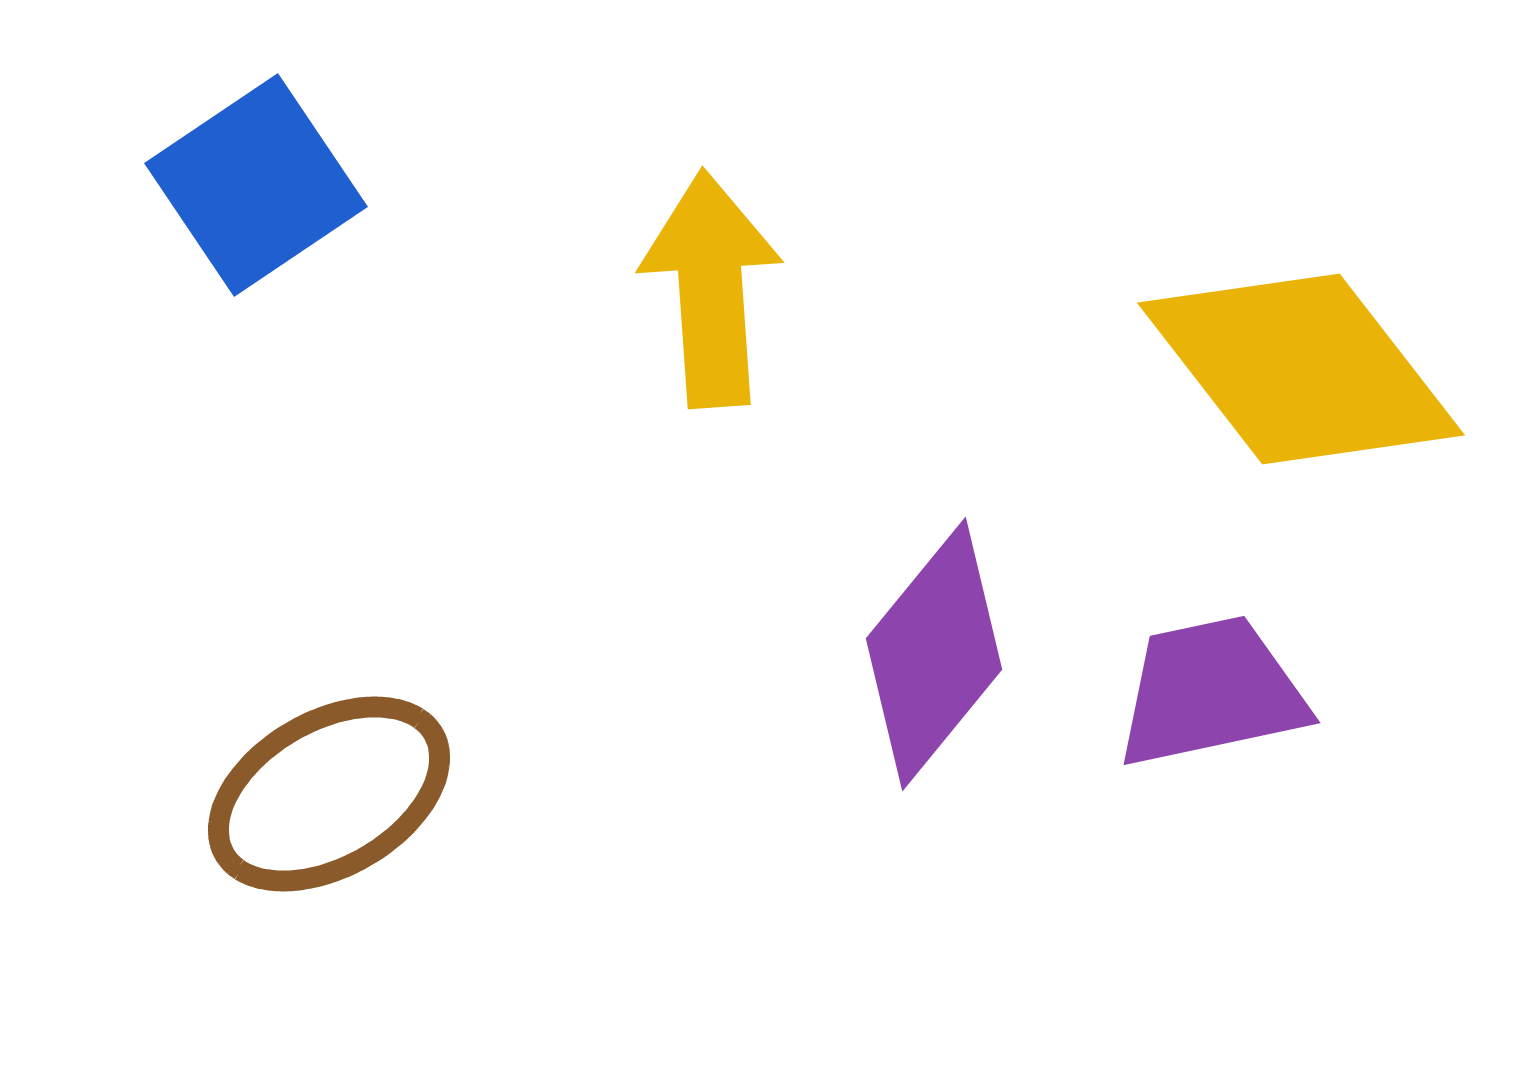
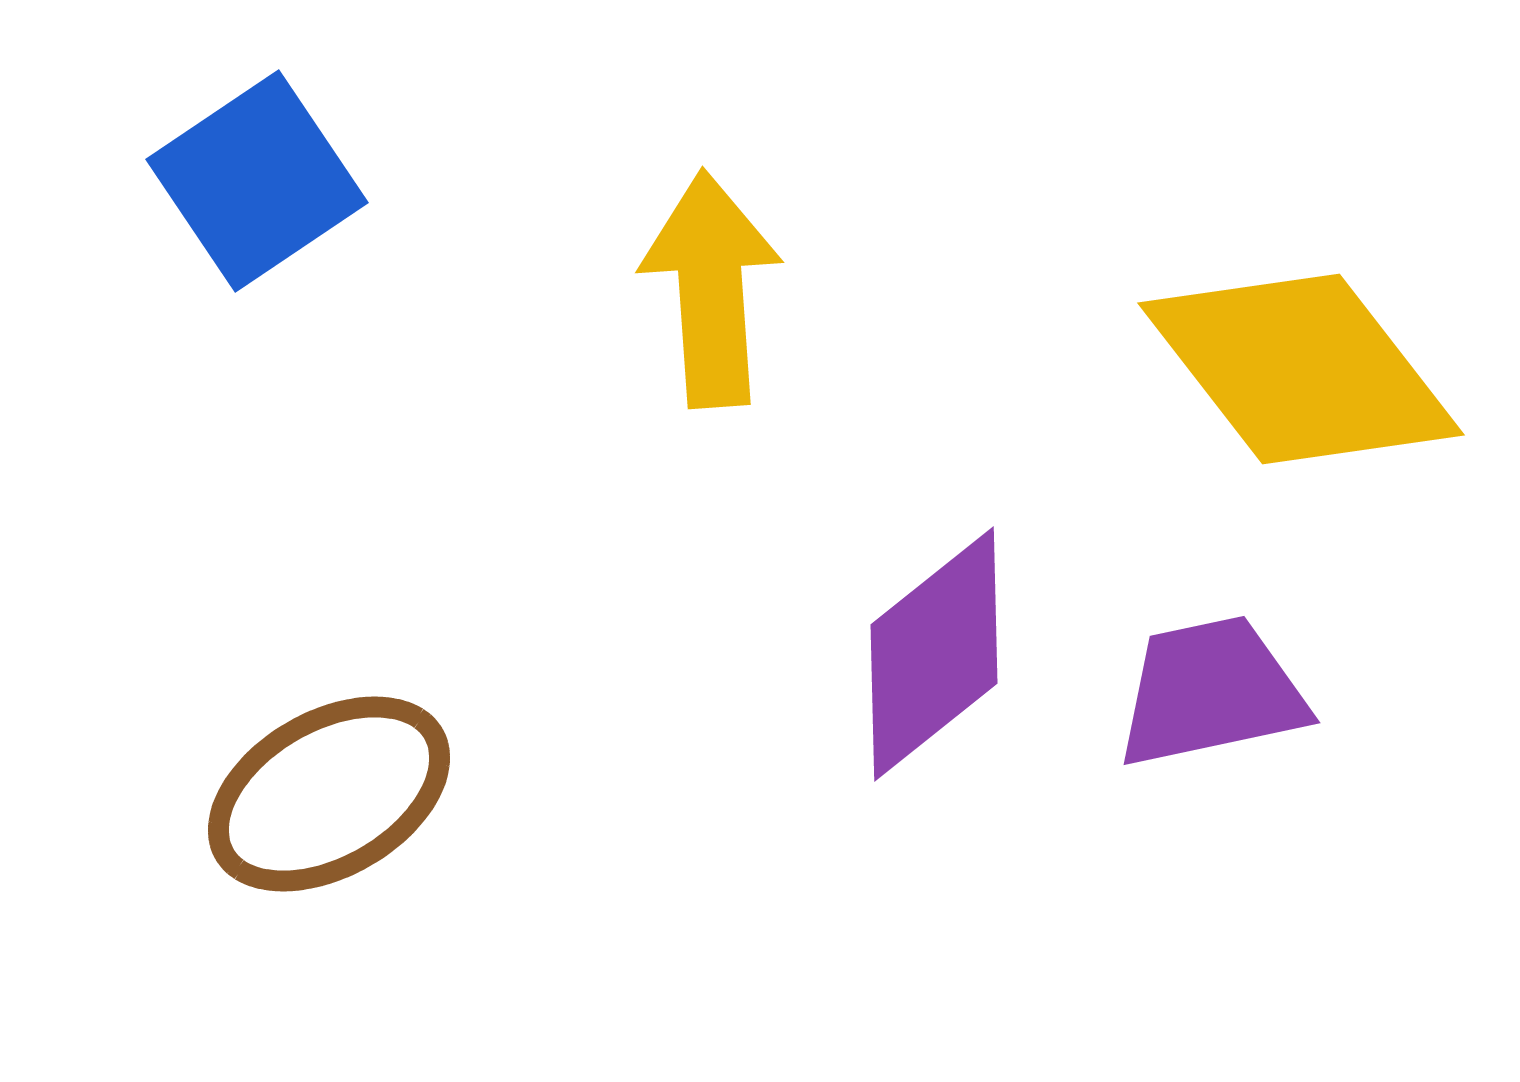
blue square: moved 1 px right, 4 px up
purple diamond: rotated 12 degrees clockwise
